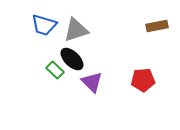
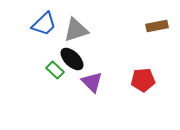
blue trapezoid: moved 1 px up; rotated 60 degrees counterclockwise
